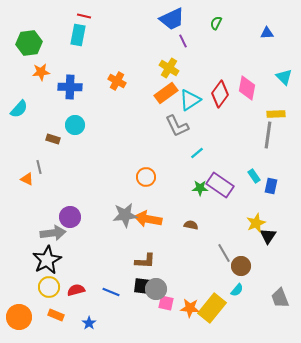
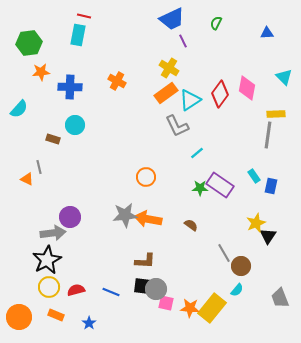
brown semicircle at (191, 225): rotated 24 degrees clockwise
